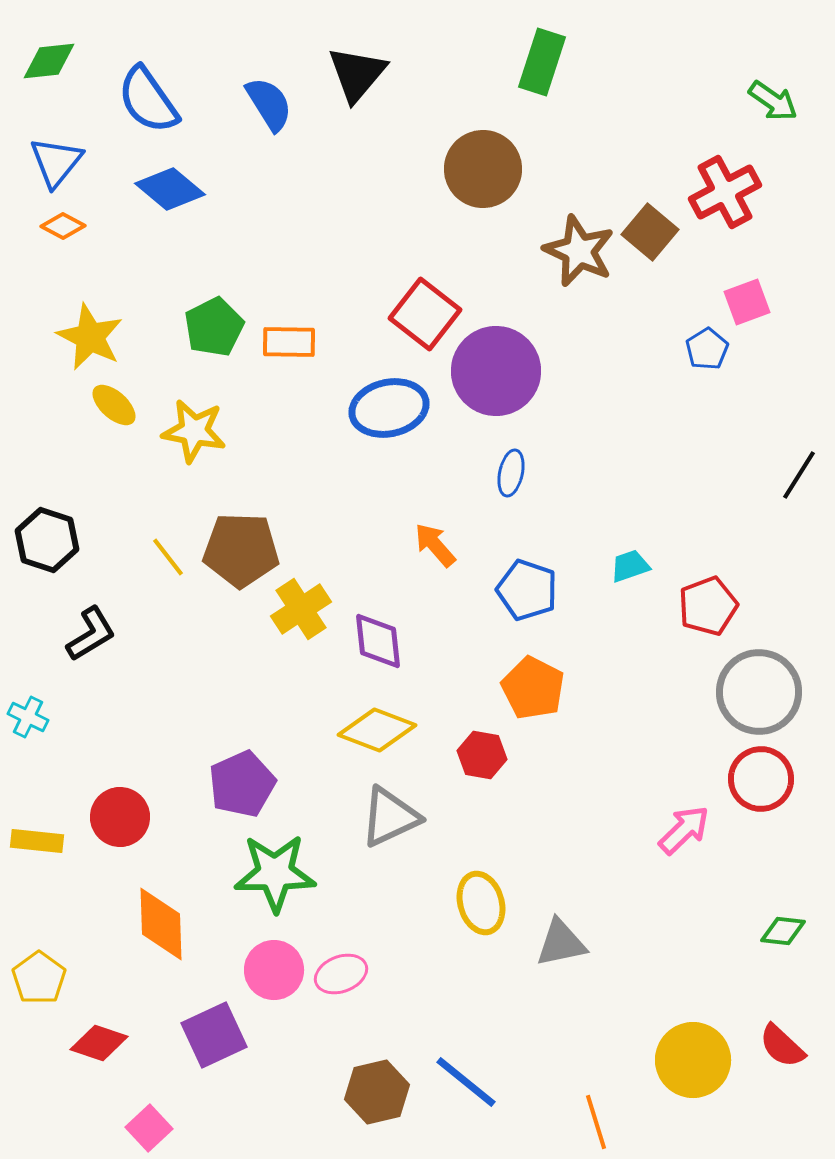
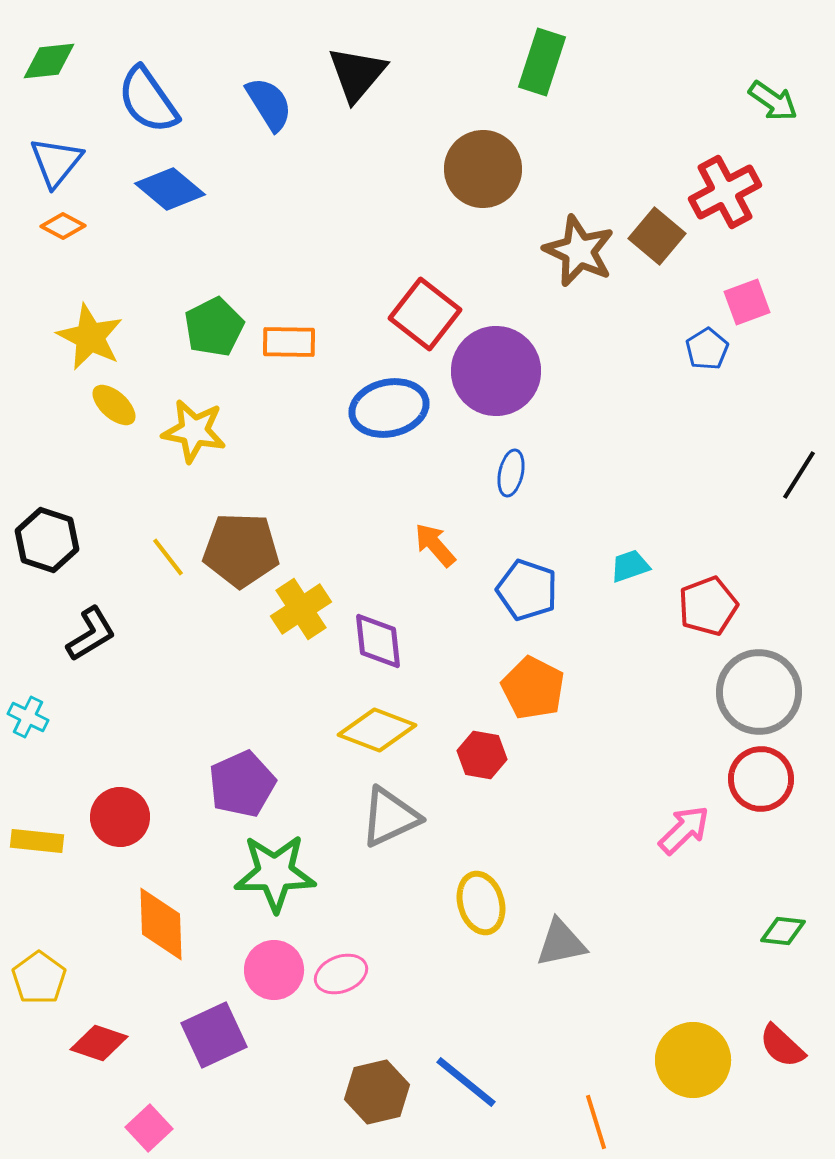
brown square at (650, 232): moved 7 px right, 4 px down
